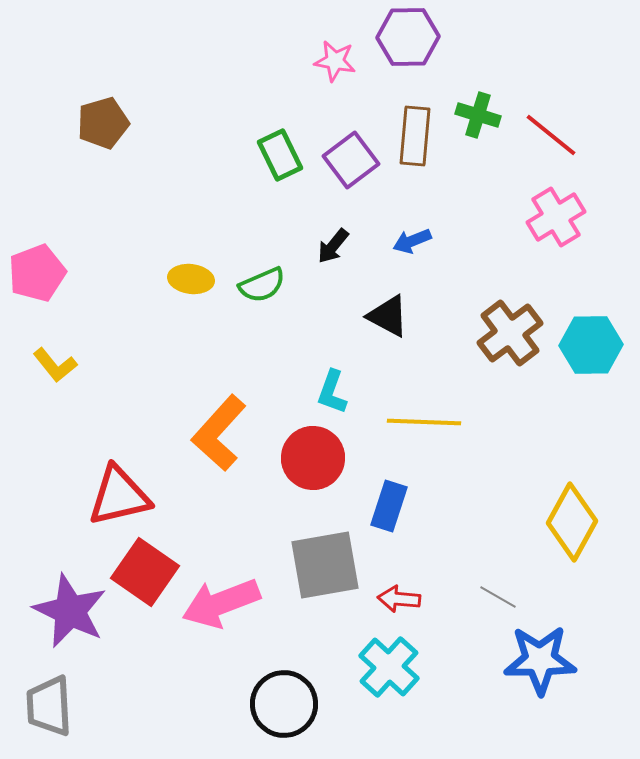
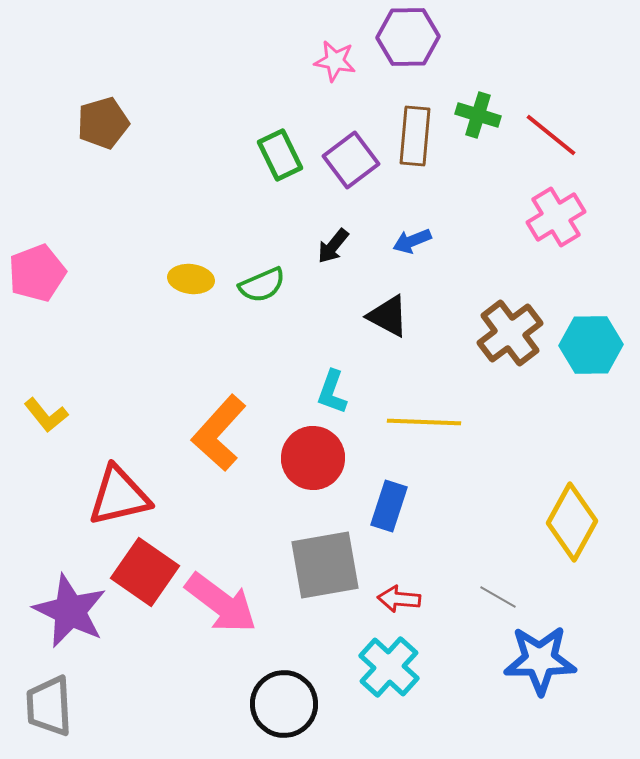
yellow L-shape: moved 9 px left, 50 px down
pink arrow: rotated 122 degrees counterclockwise
